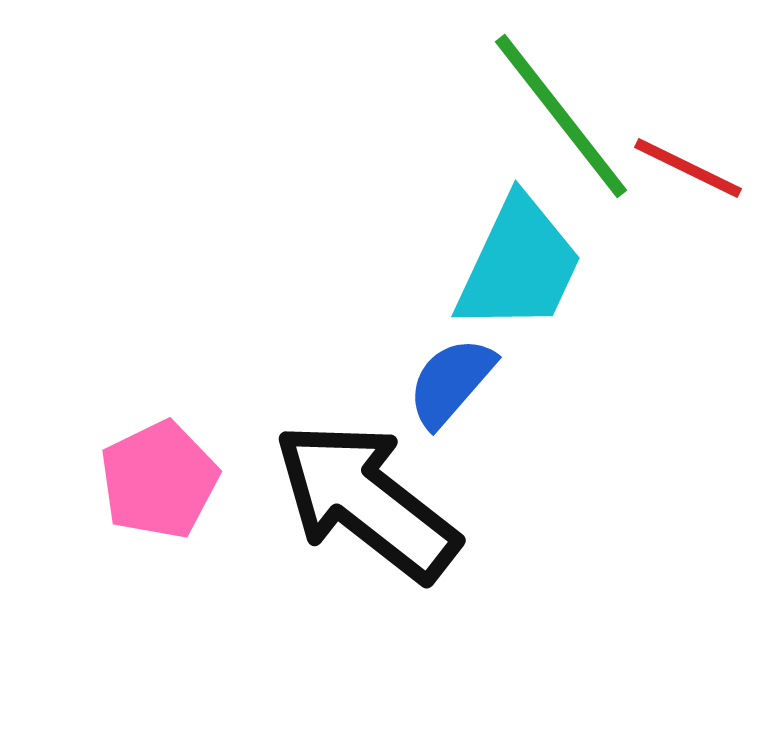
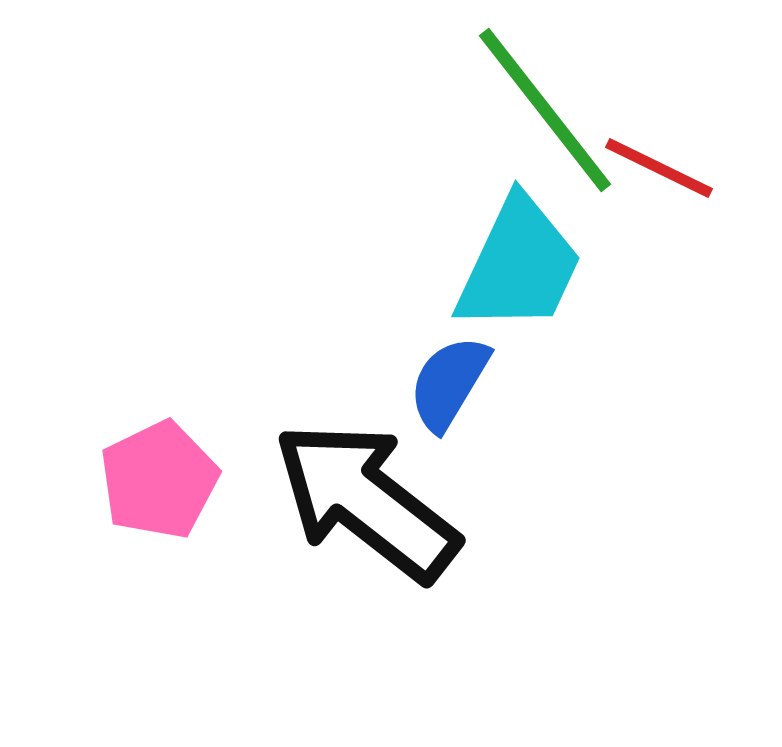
green line: moved 16 px left, 6 px up
red line: moved 29 px left
blue semicircle: moved 2 px left, 1 px down; rotated 10 degrees counterclockwise
